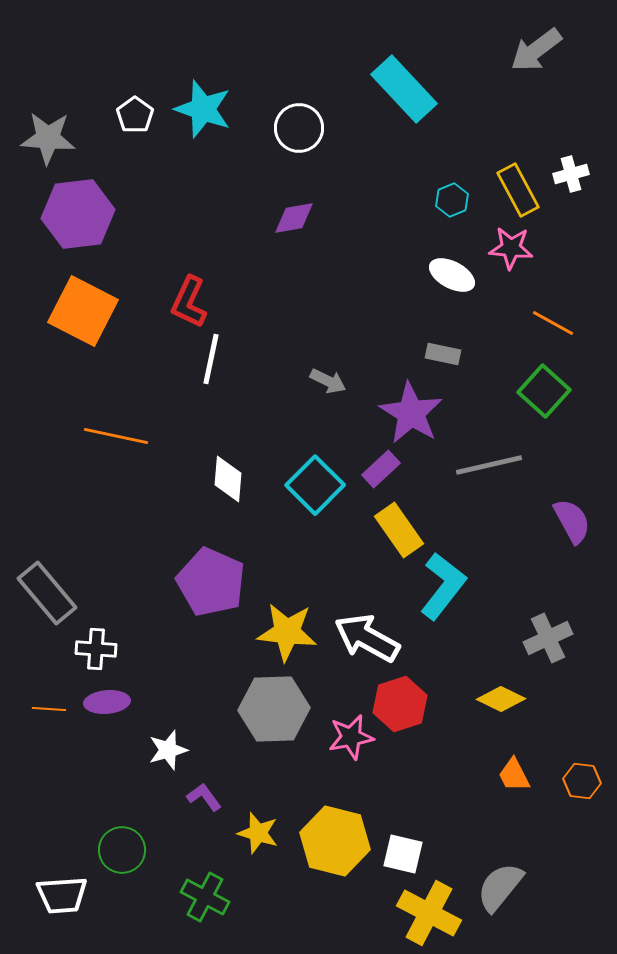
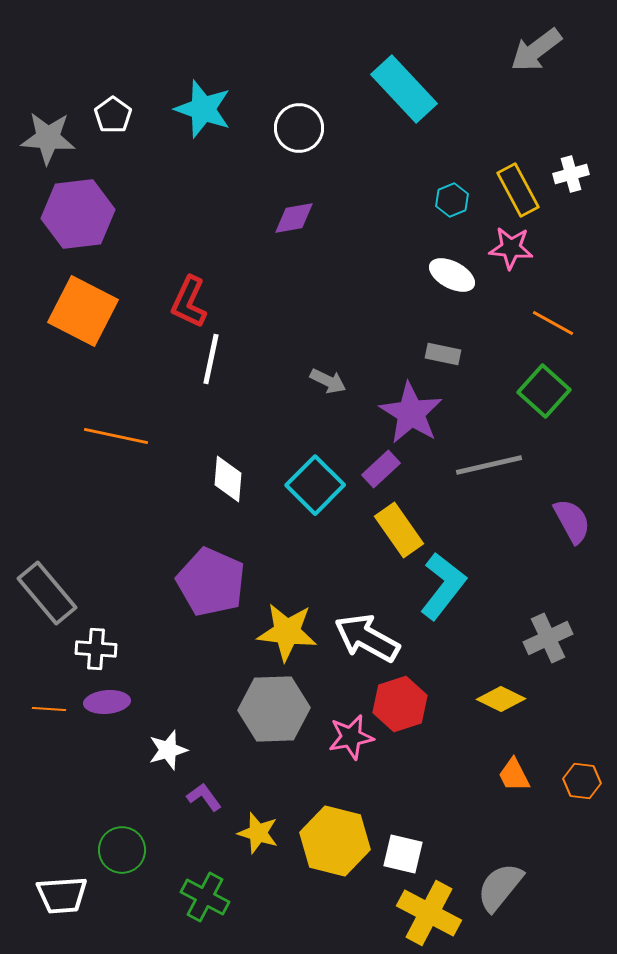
white pentagon at (135, 115): moved 22 px left
